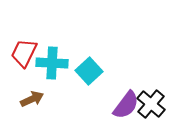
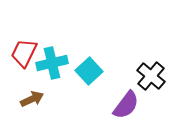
cyan cross: rotated 16 degrees counterclockwise
black cross: moved 28 px up
